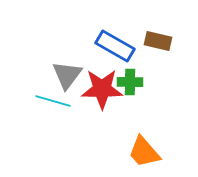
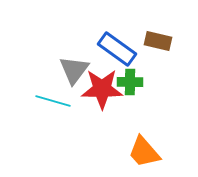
blue rectangle: moved 2 px right, 3 px down; rotated 6 degrees clockwise
gray triangle: moved 7 px right, 5 px up
